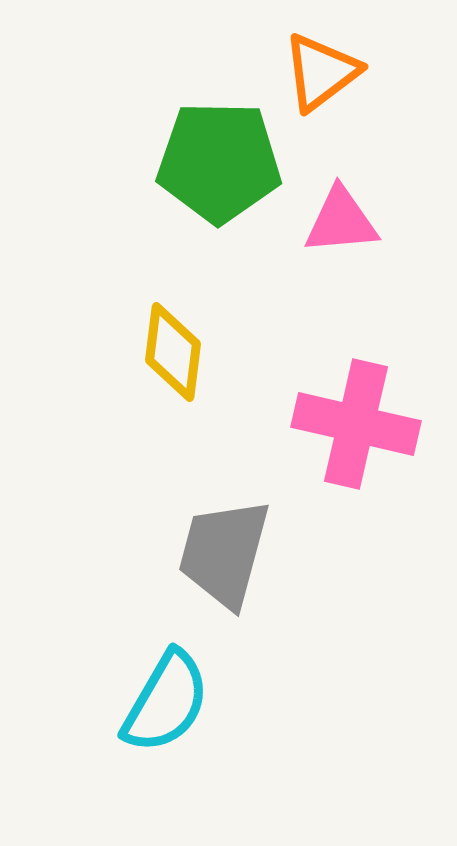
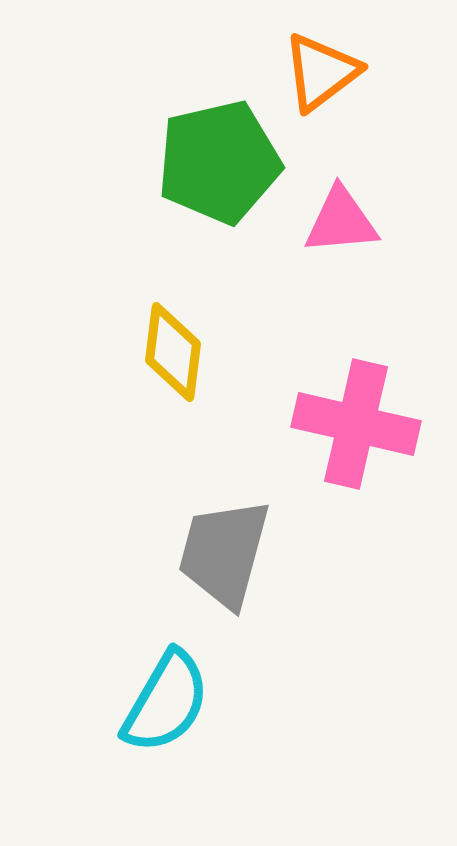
green pentagon: rotated 14 degrees counterclockwise
